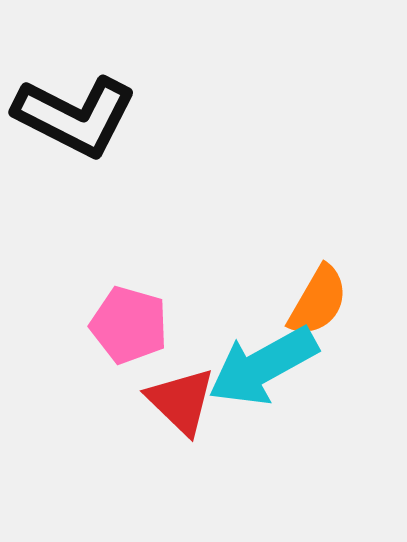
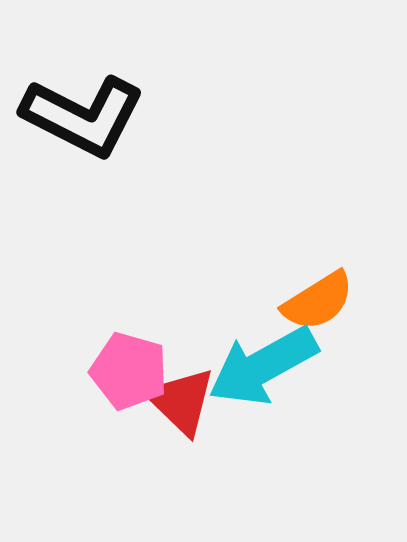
black L-shape: moved 8 px right
orange semicircle: rotated 28 degrees clockwise
pink pentagon: moved 46 px down
